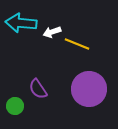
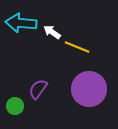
white arrow: rotated 54 degrees clockwise
yellow line: moved 3 px down
purple semicircle: rotated 70 degrees clockwise
